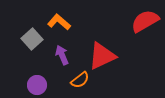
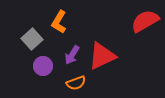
orange L-shape: rotated 100 degrees counterclockwise
purple arrow: moved 10 px right; rotated 126 degrees counterclockwise
orange semicircle: moved 4 px left, 3 px down; rotated 18 degrees clockwise
purple circle: moved 6 px right, 19 px up
